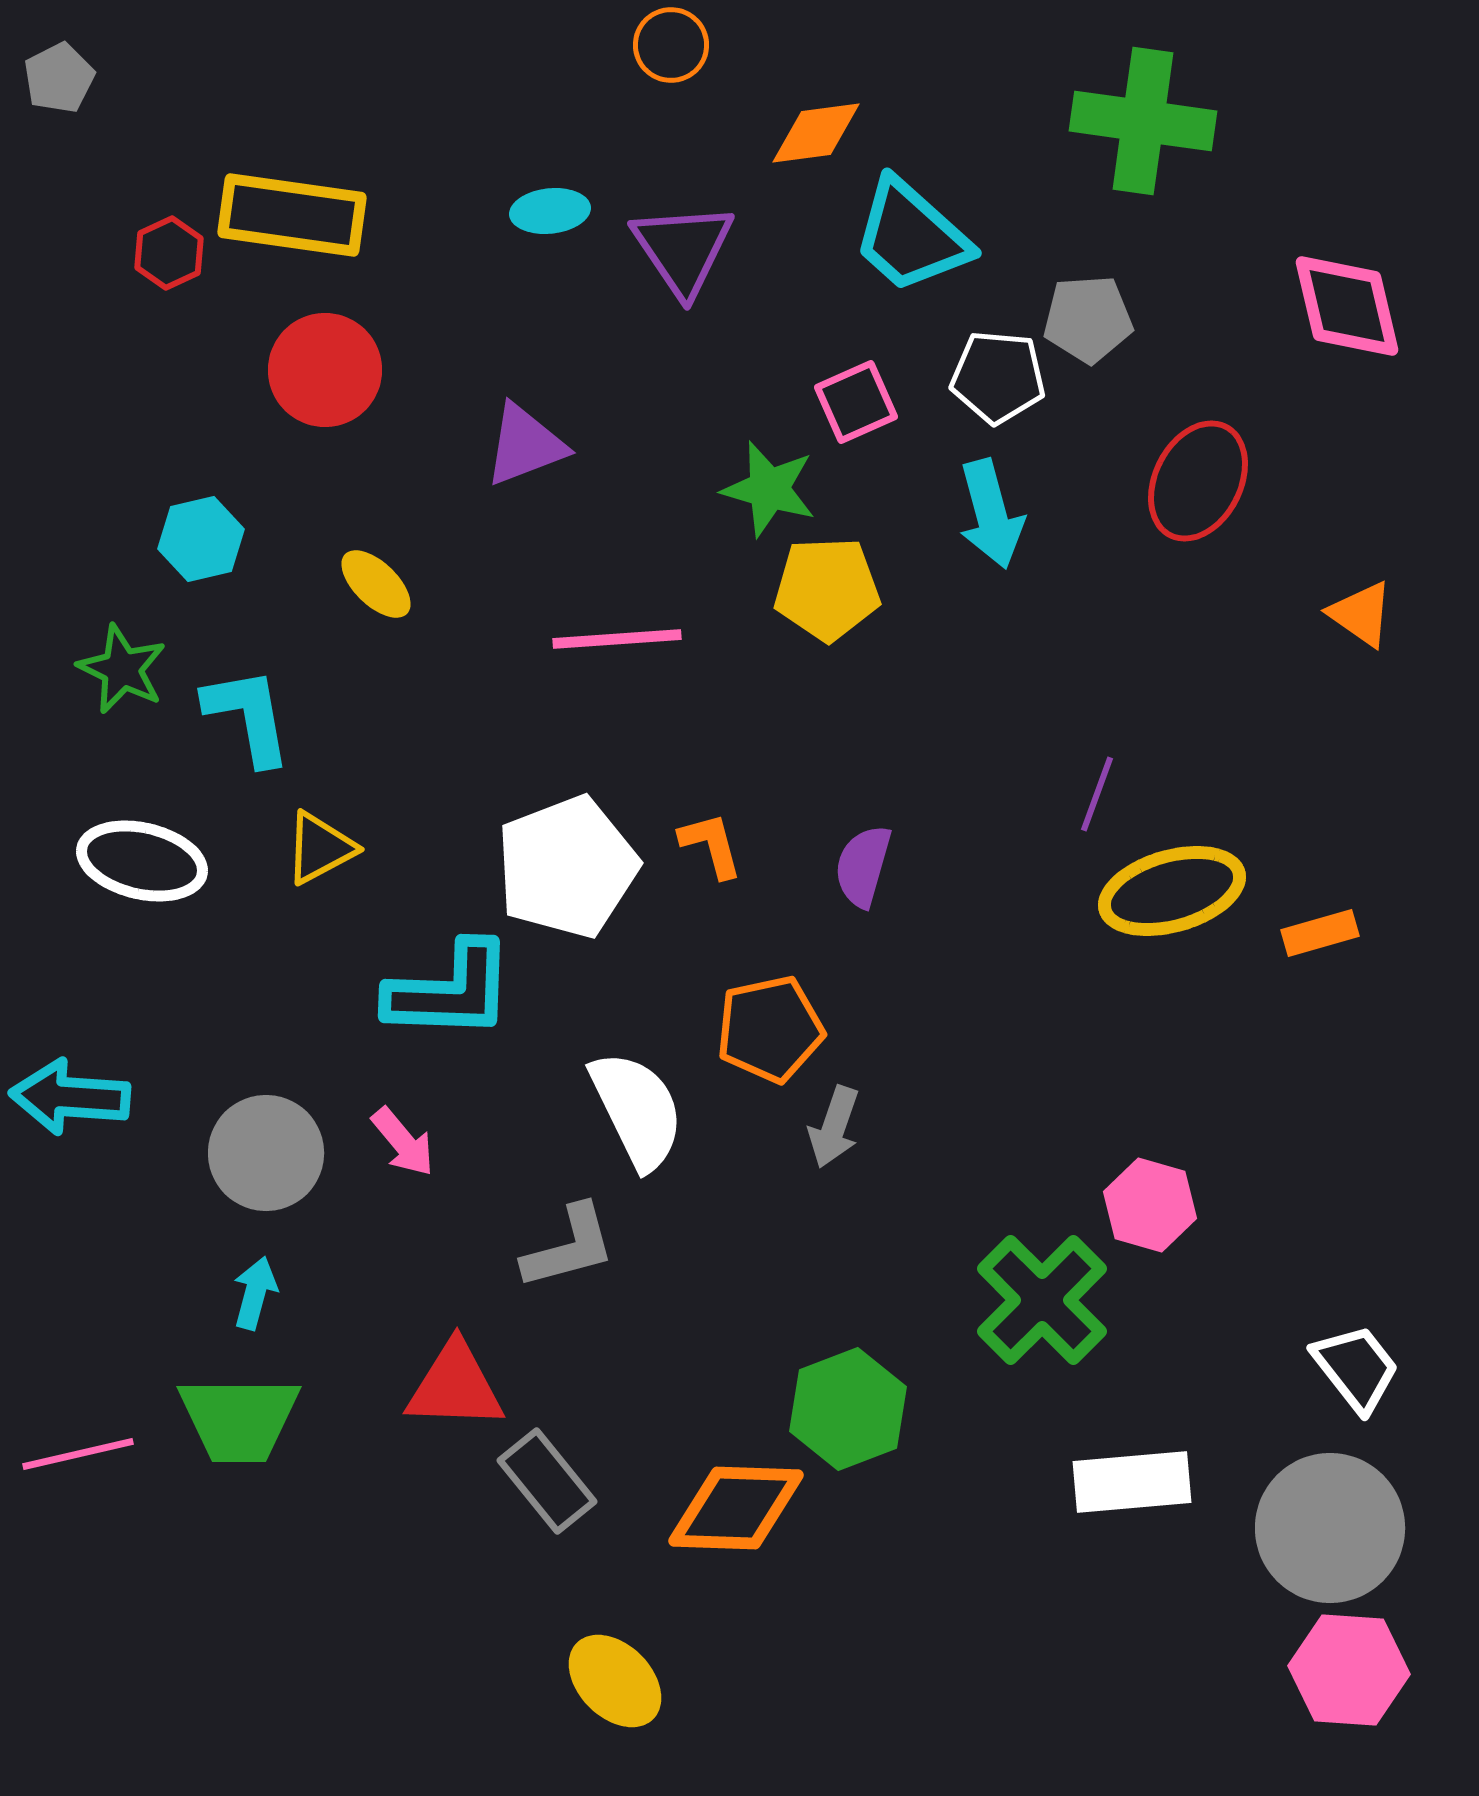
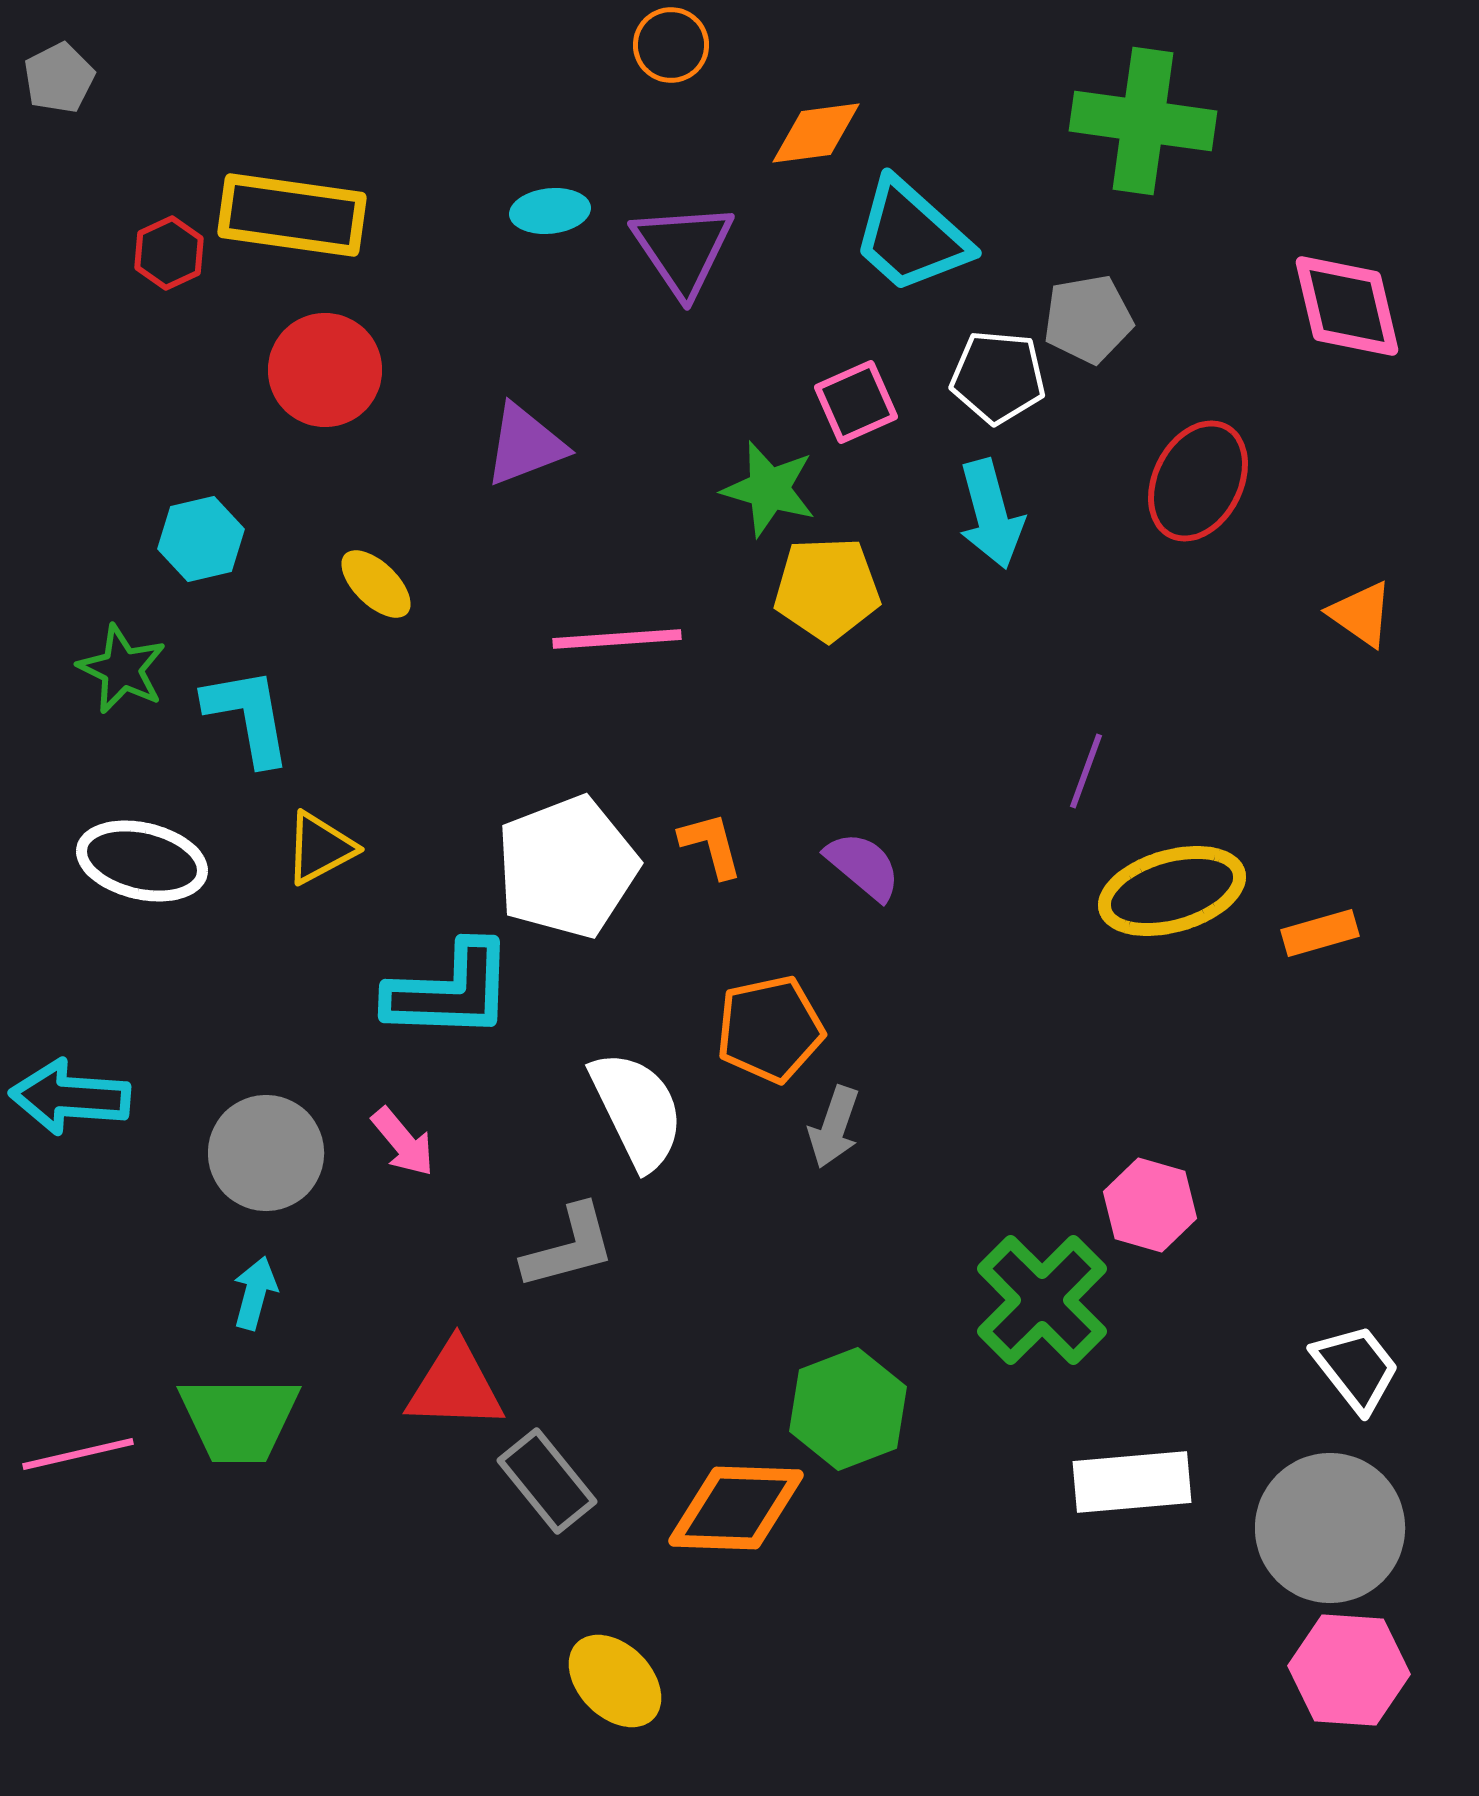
gray pentagon at (1088, 319): rotated 6 degrees counterclockwise
purple line at (1097, 794): moved 11 px left, 23 px up
purple semicircle at (863, 866): rotated 114 degrees clockwise
